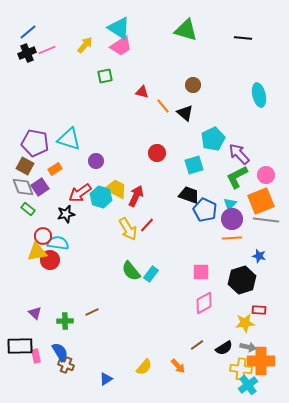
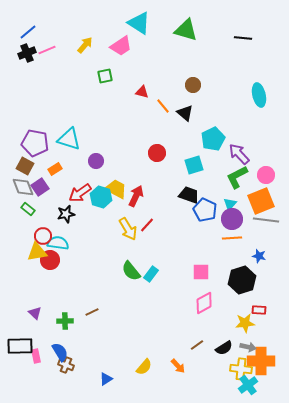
cyan triangle at (119, 28): moved 20 px right, 5 px up
